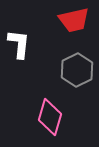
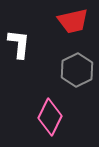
red trapezoid: moved 1 px left, 1 px down
pink diamond: rotated 9 degrees clockwise
